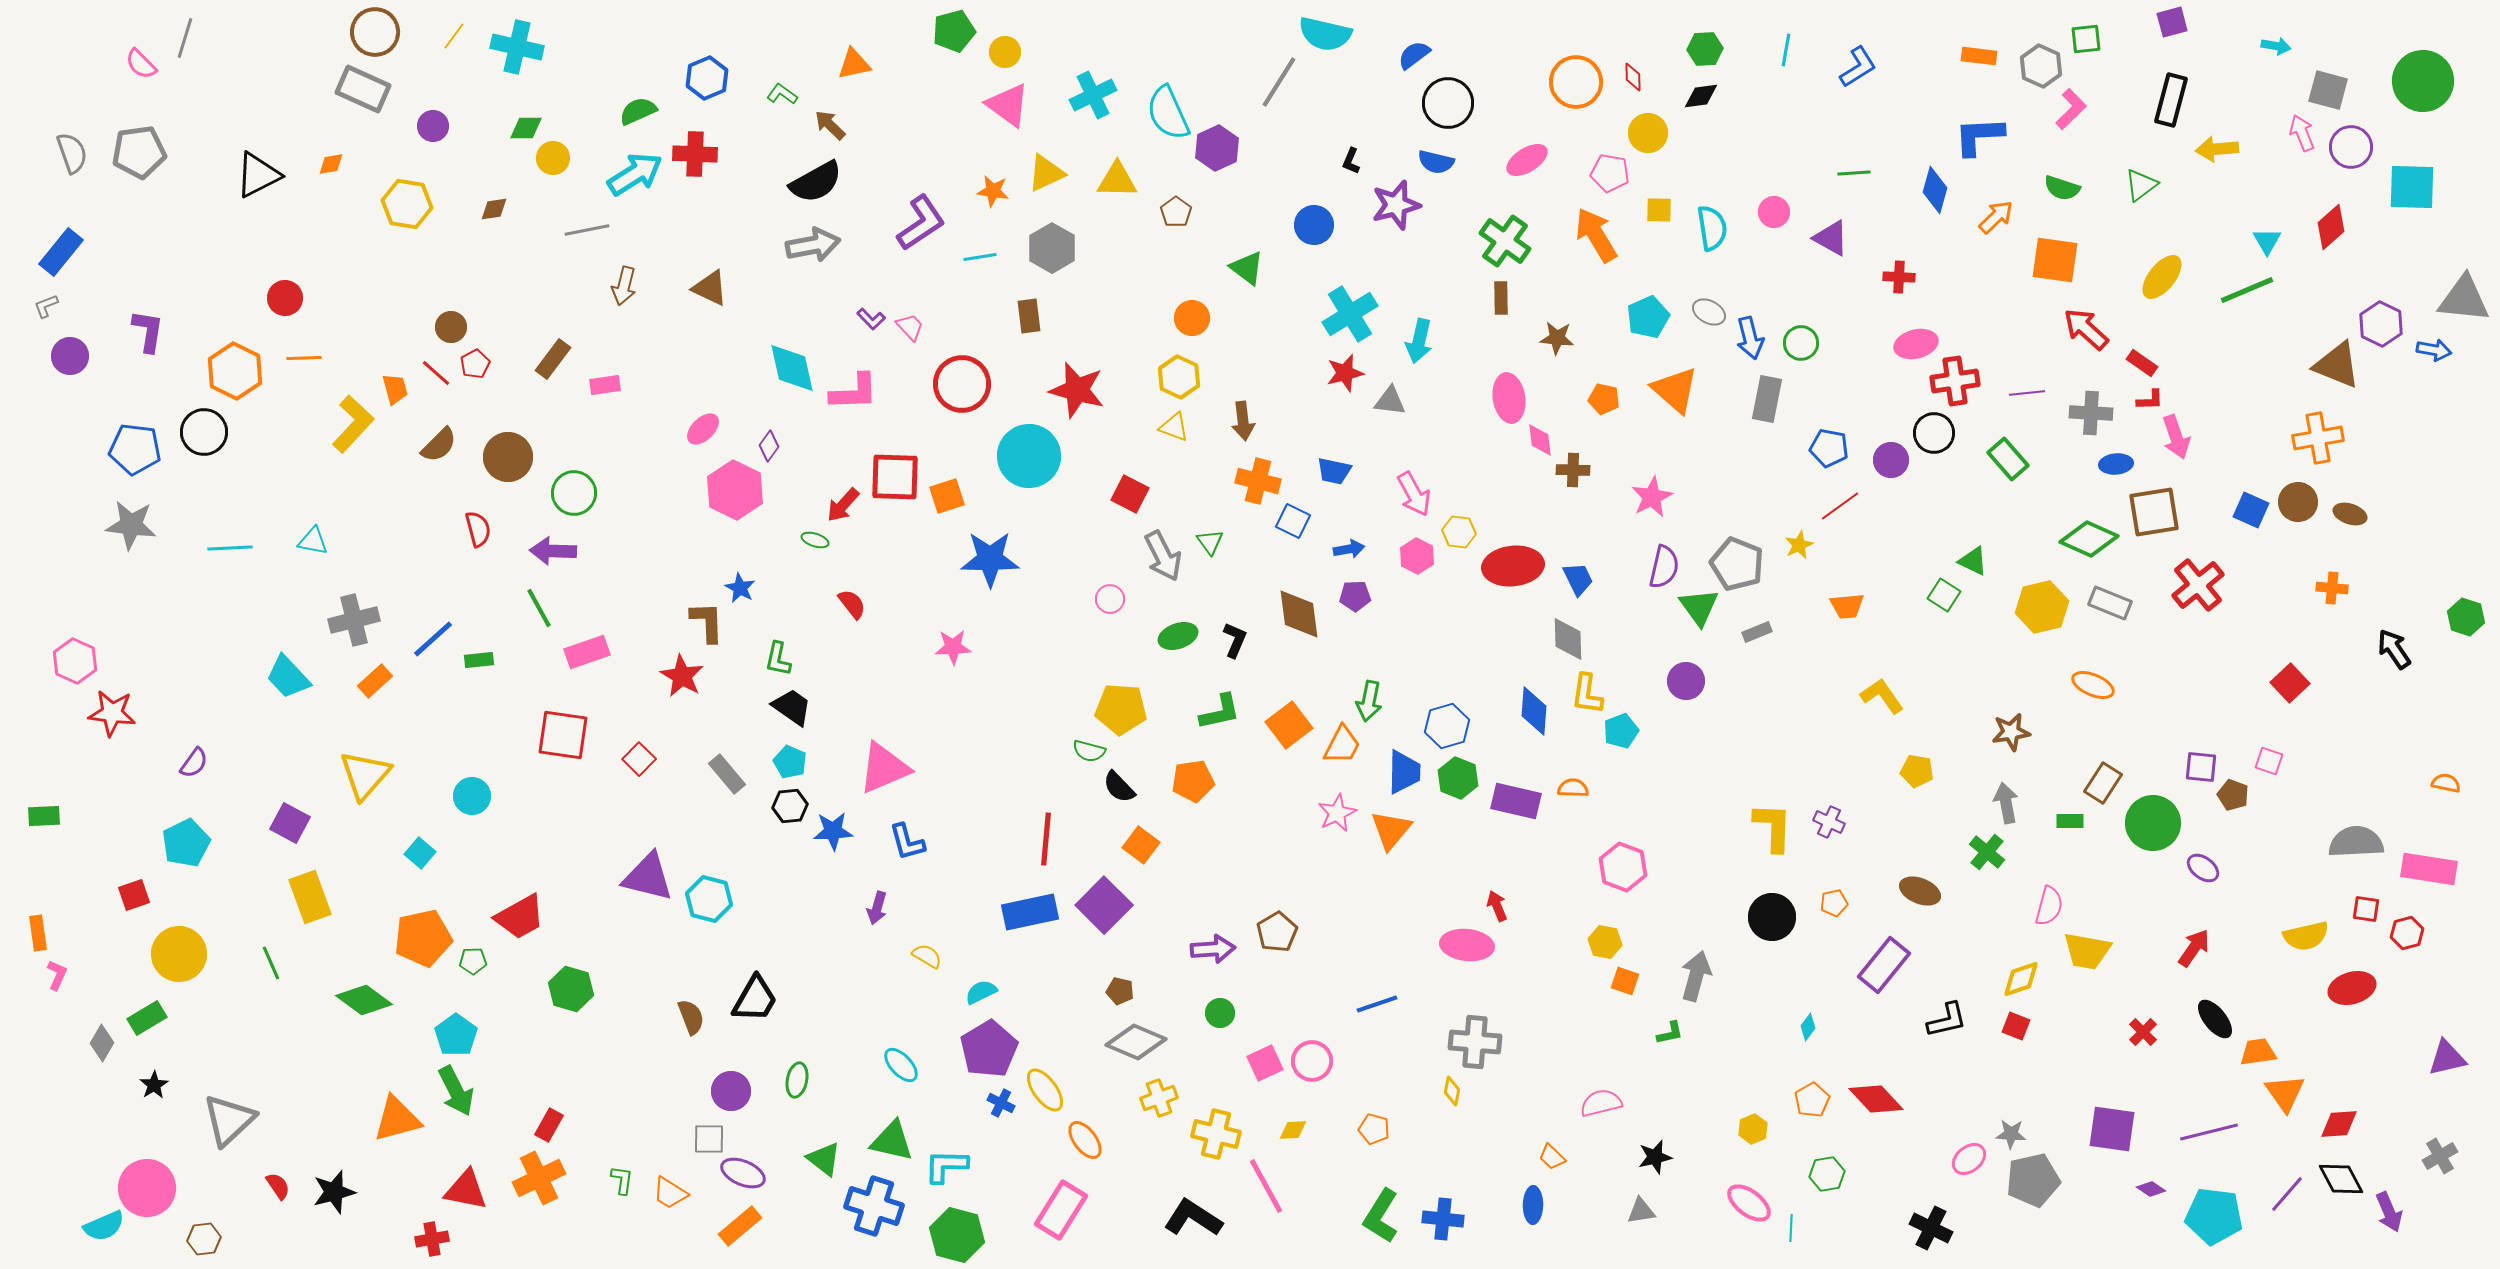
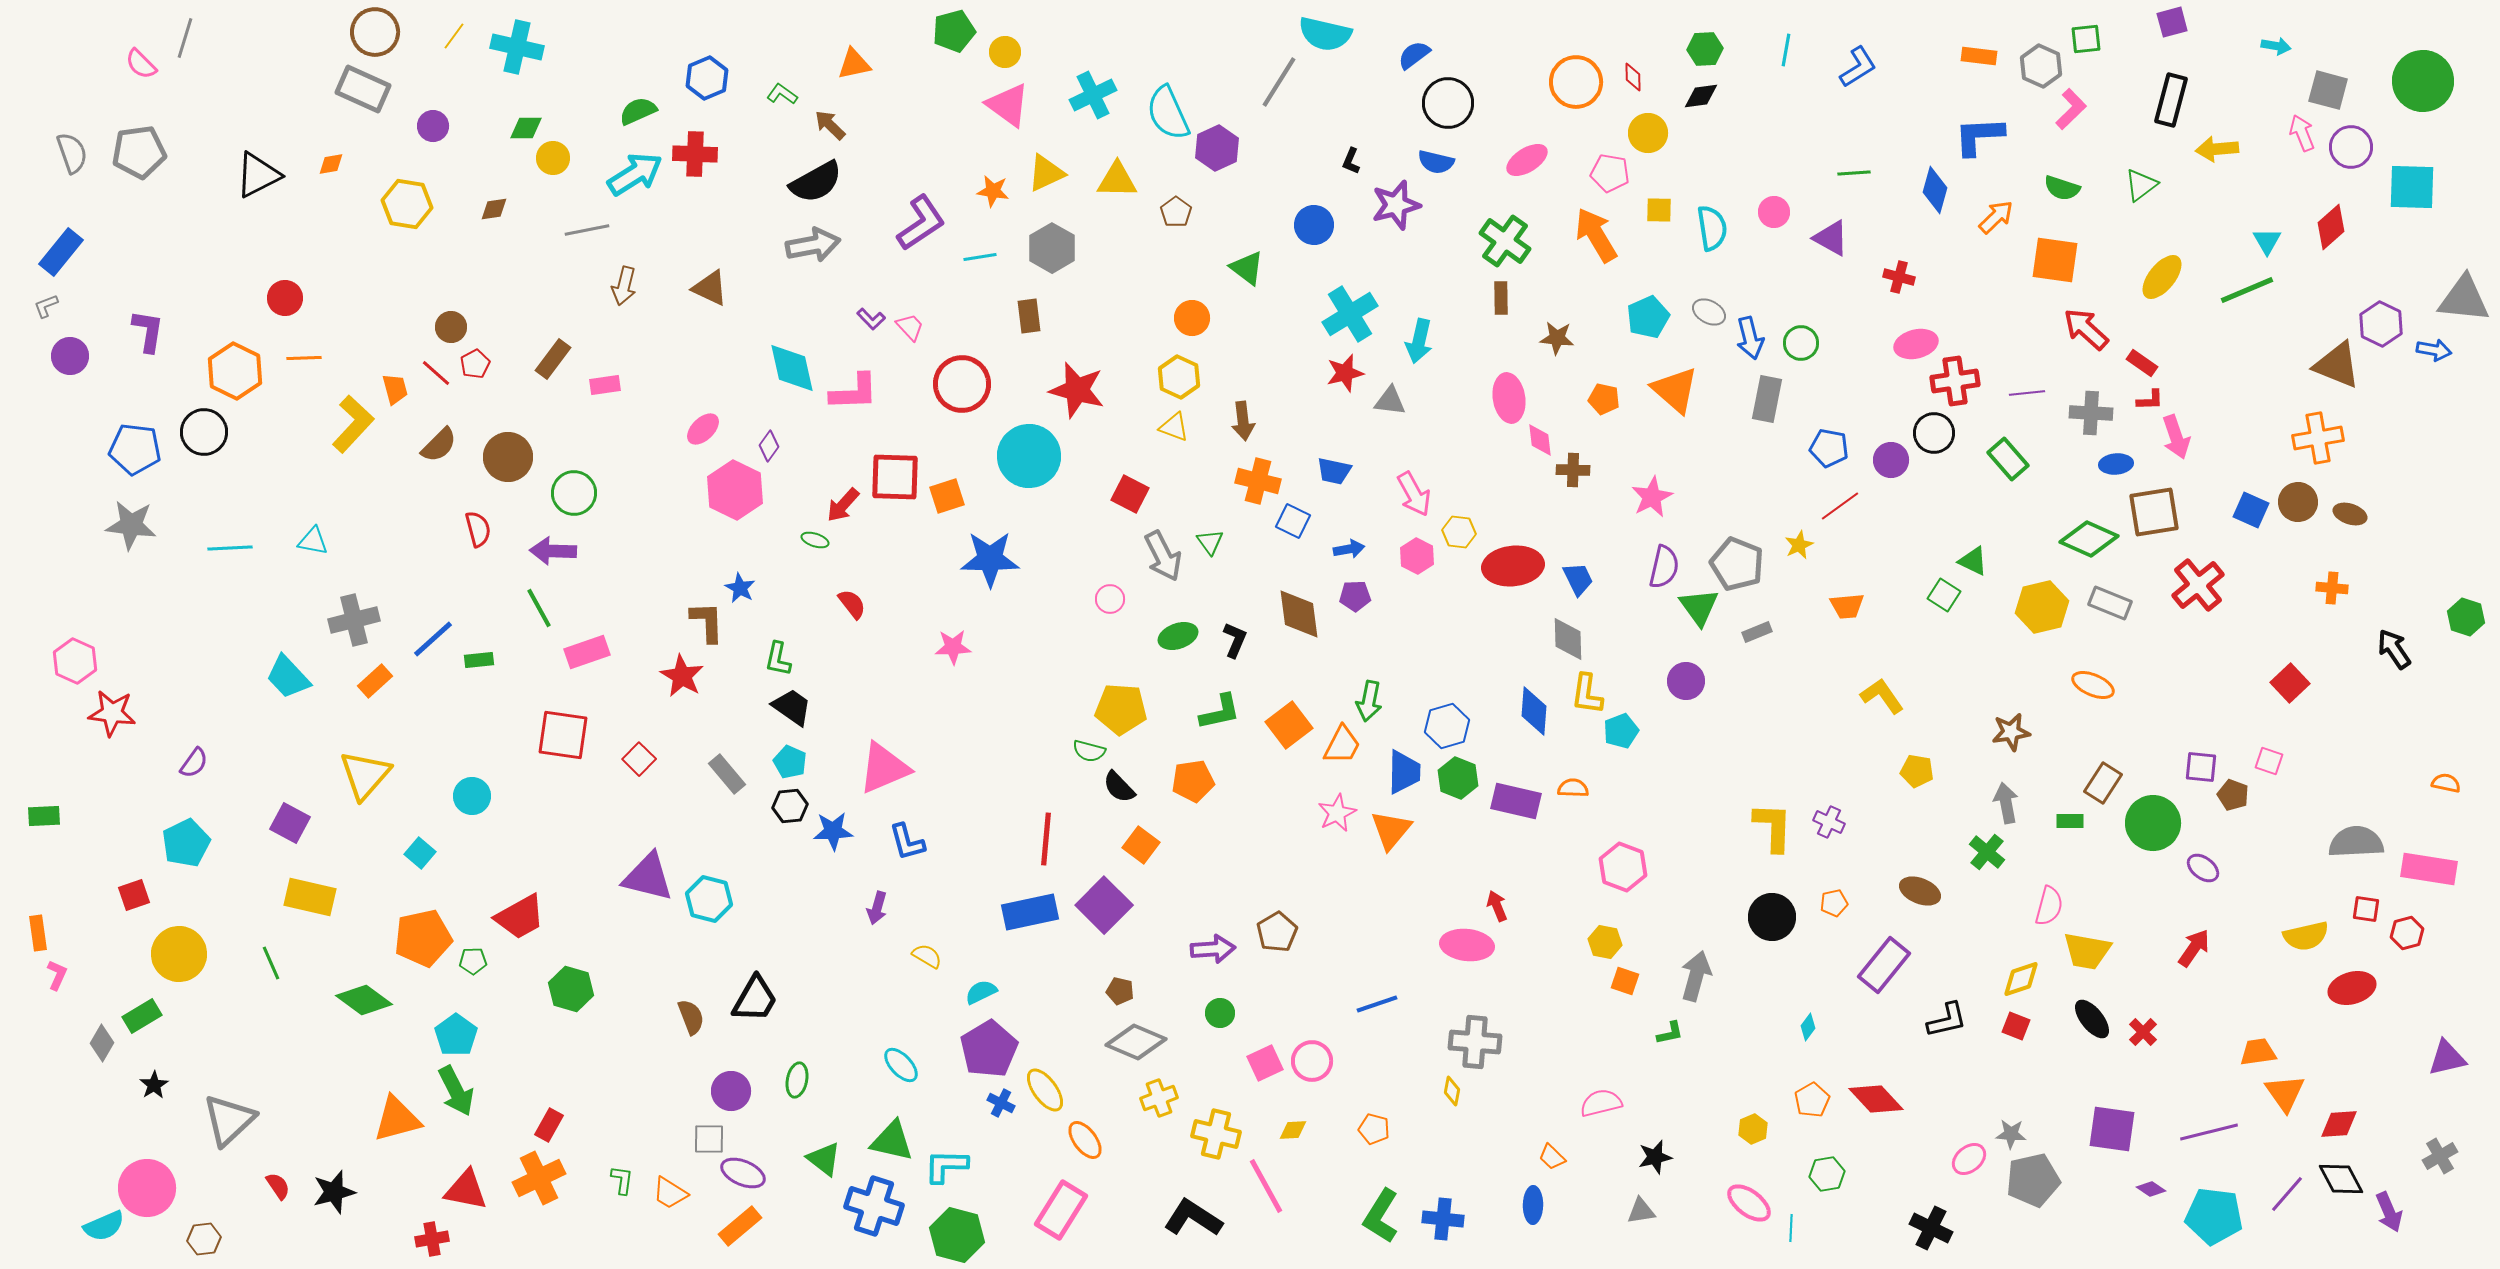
red cross at (1899, 277): rotated 12 degrees clockwise
yellow rectangle at (310, 897): rotated 57 degrees counterclockwise
green rectangle at (147, 1018): moved 5 px left, 2 px up
black ellipse at (2215, 1019): moved 123 px left
